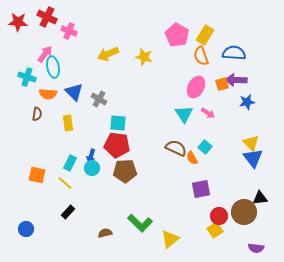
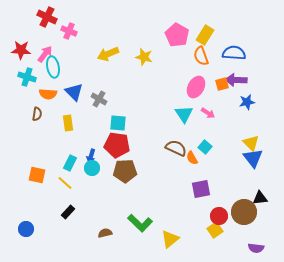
red star at (18, 22): moved 3 px right, 28 px down
